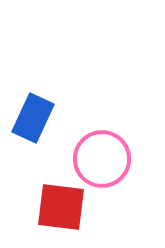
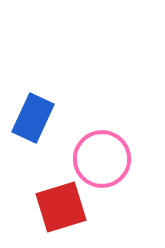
red square: rotated 24 degrees counterclockwise
